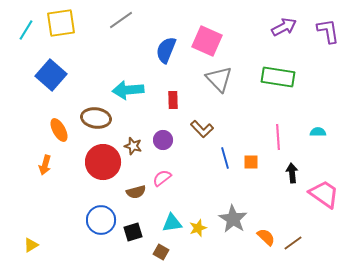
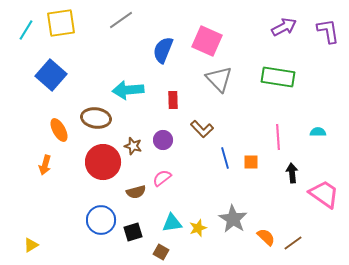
blue semicircle: moved 3 px left
